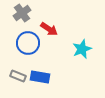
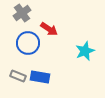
cyan star: moved 3 px right, 2 px down
